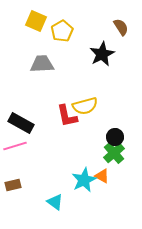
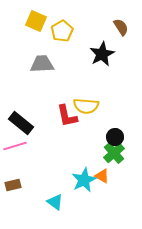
yellow semicircle: moved 1 px right; rotated 20 degrees clockwise
black rectangle: rotated 10 degrees clockwise
